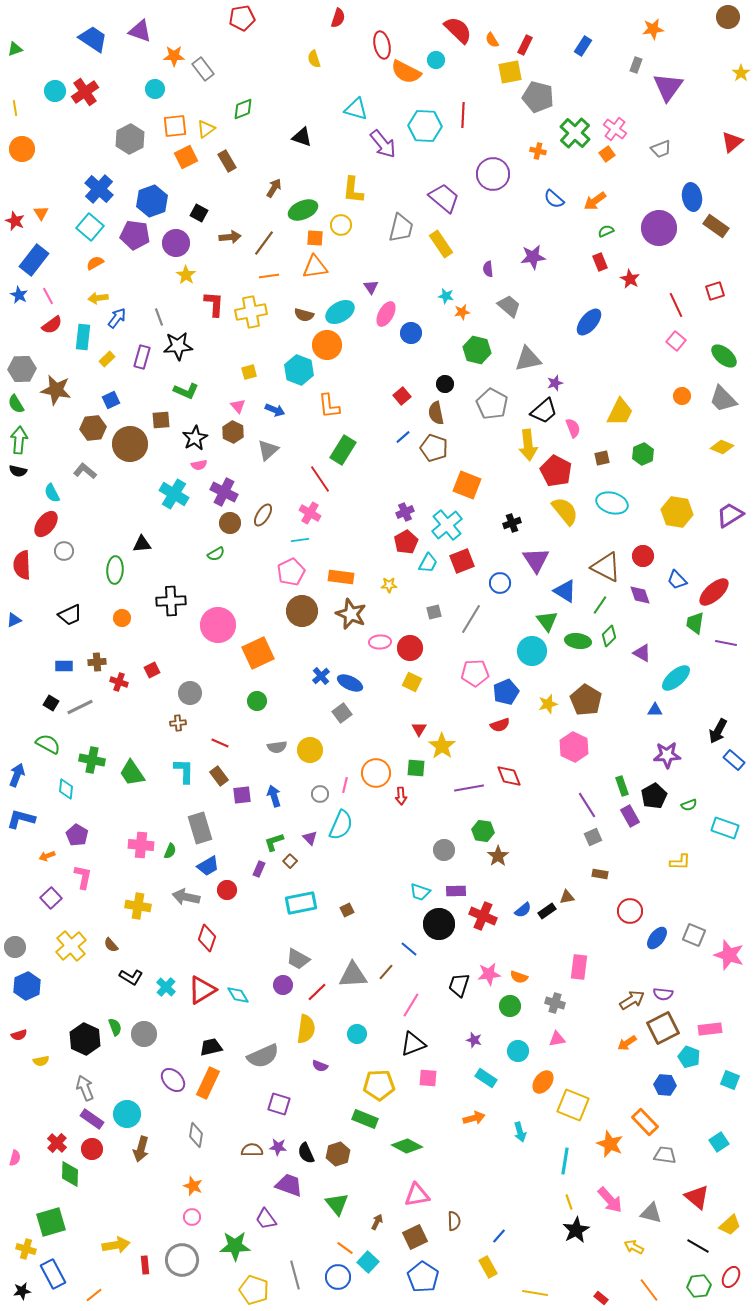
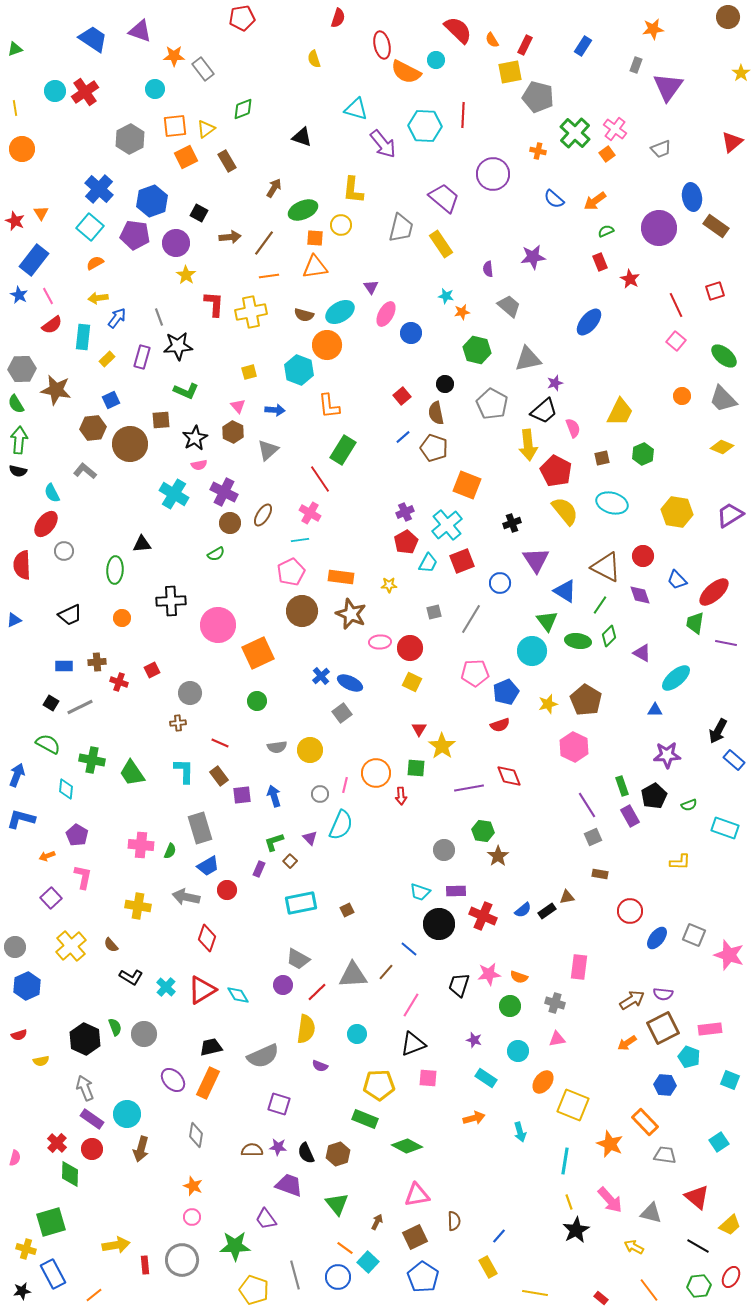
blue arrow at (275, 410): rotated 18 degrees counterclockwise
